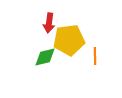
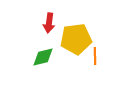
yellow pentagon: moved 7 px right, 1 px up
green diamond: moved 2 px left
